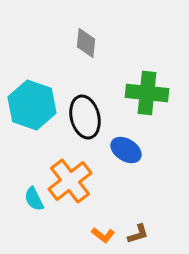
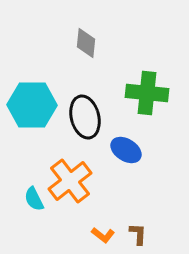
cyan hexagon: rotated 18 degrees counterclockwise
brown L-shape: rotated 70 degrees counterclockwise
